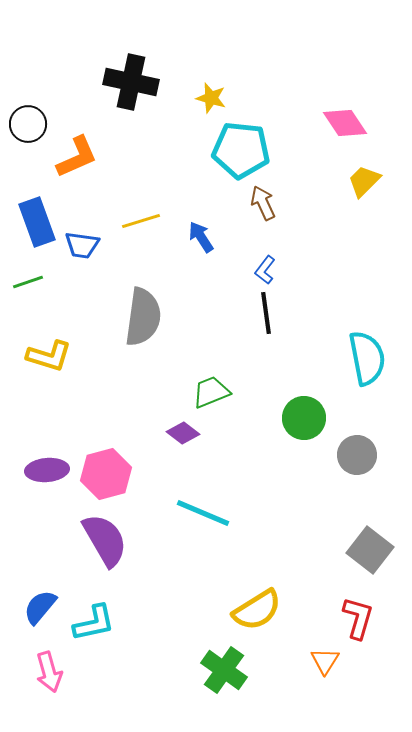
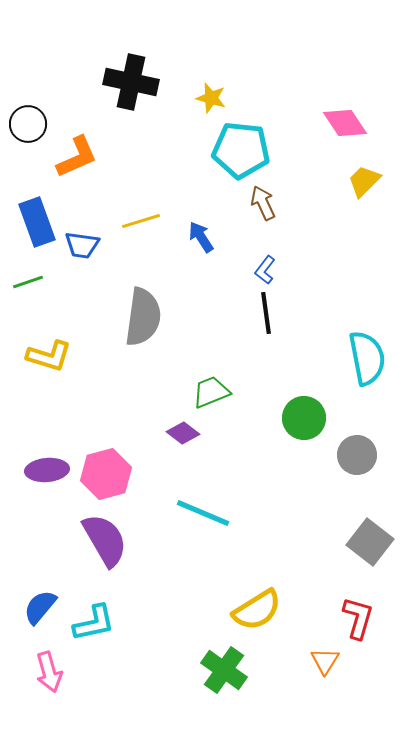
gray square: moved 8 px up
